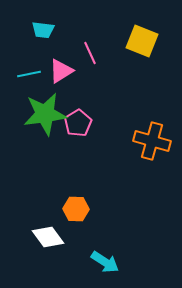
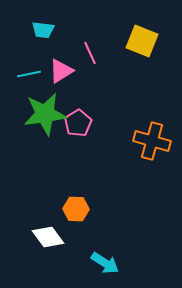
cyan arrow: moved 1 px down
